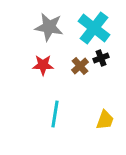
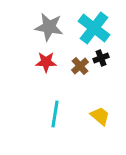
red star: moved 3 px right, 3 px up
yellow trapezoid: moved 5 px left, 4 px up; rotated 70 degrees counterclockwise
